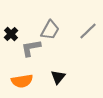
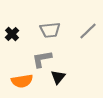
gray trapezoid: rotated 55 degrees clockwise
black cross: moved 1 px right
gray L-shape: moved 11 px right, 11 px down
